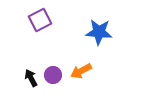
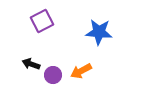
purple square: moved 2 px right, 1 px down
black arrow: moved 14 px up; rotated 42 degrees counterclockwise
